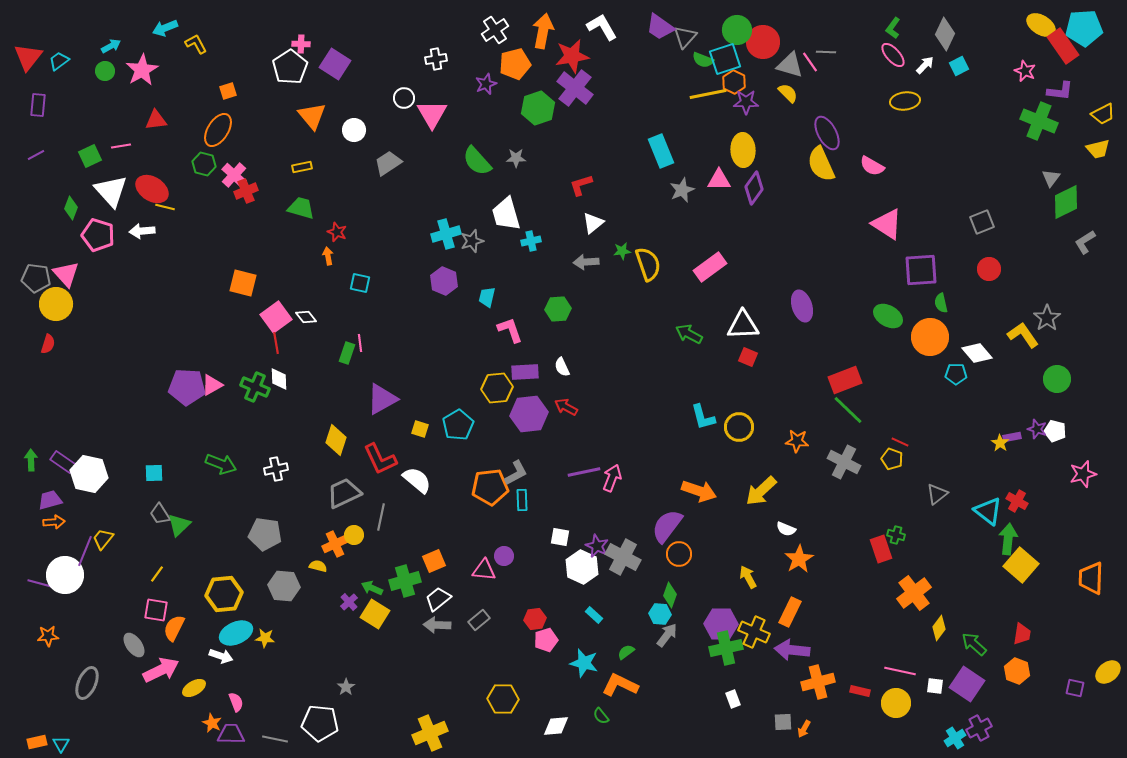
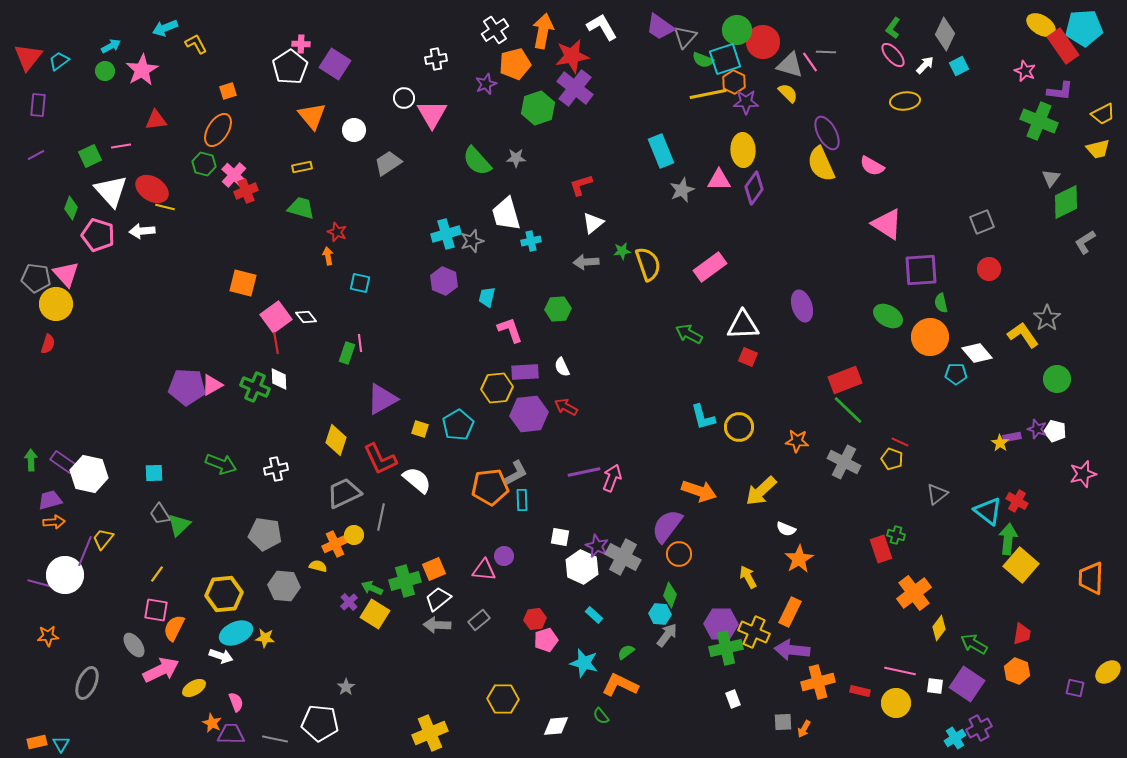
orange square at (434, 561): moved 8 px down
green arrow at (974, 644): rotated 12 degrees counterclockwise
